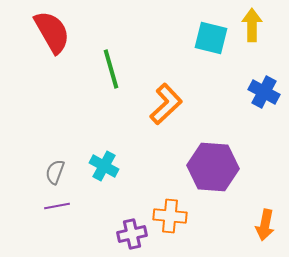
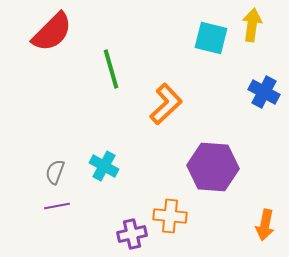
yellow arrow: rotated 8 degrees clockwise
red semicircle: rotated 75 degrees clockwise
